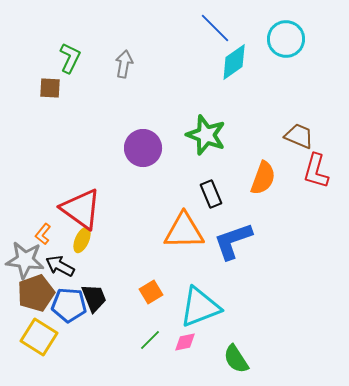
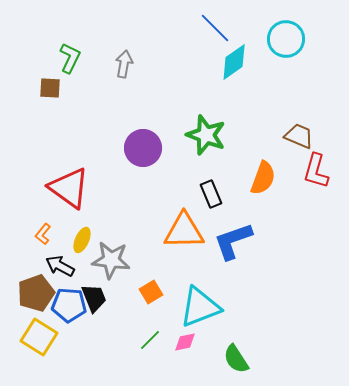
red triangle: moved 12 px left, 21 px up
gray star: moved 86 px right
